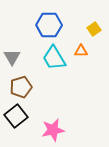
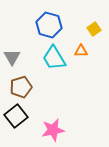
blue hexagon: rotated 15 degrees clockwise
